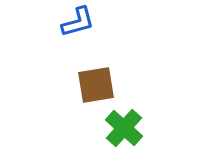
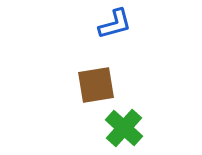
blue L-shape: moved 37 px right, 2 px down
